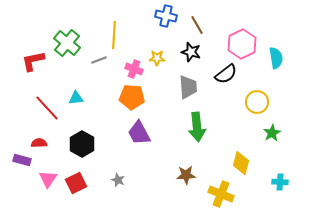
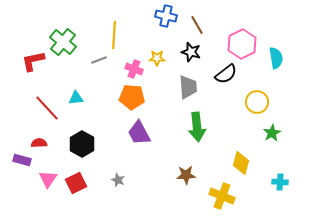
green cross: moved 4 px left, 1 px up
yellow cross: moved 1 px right, 2 px down
